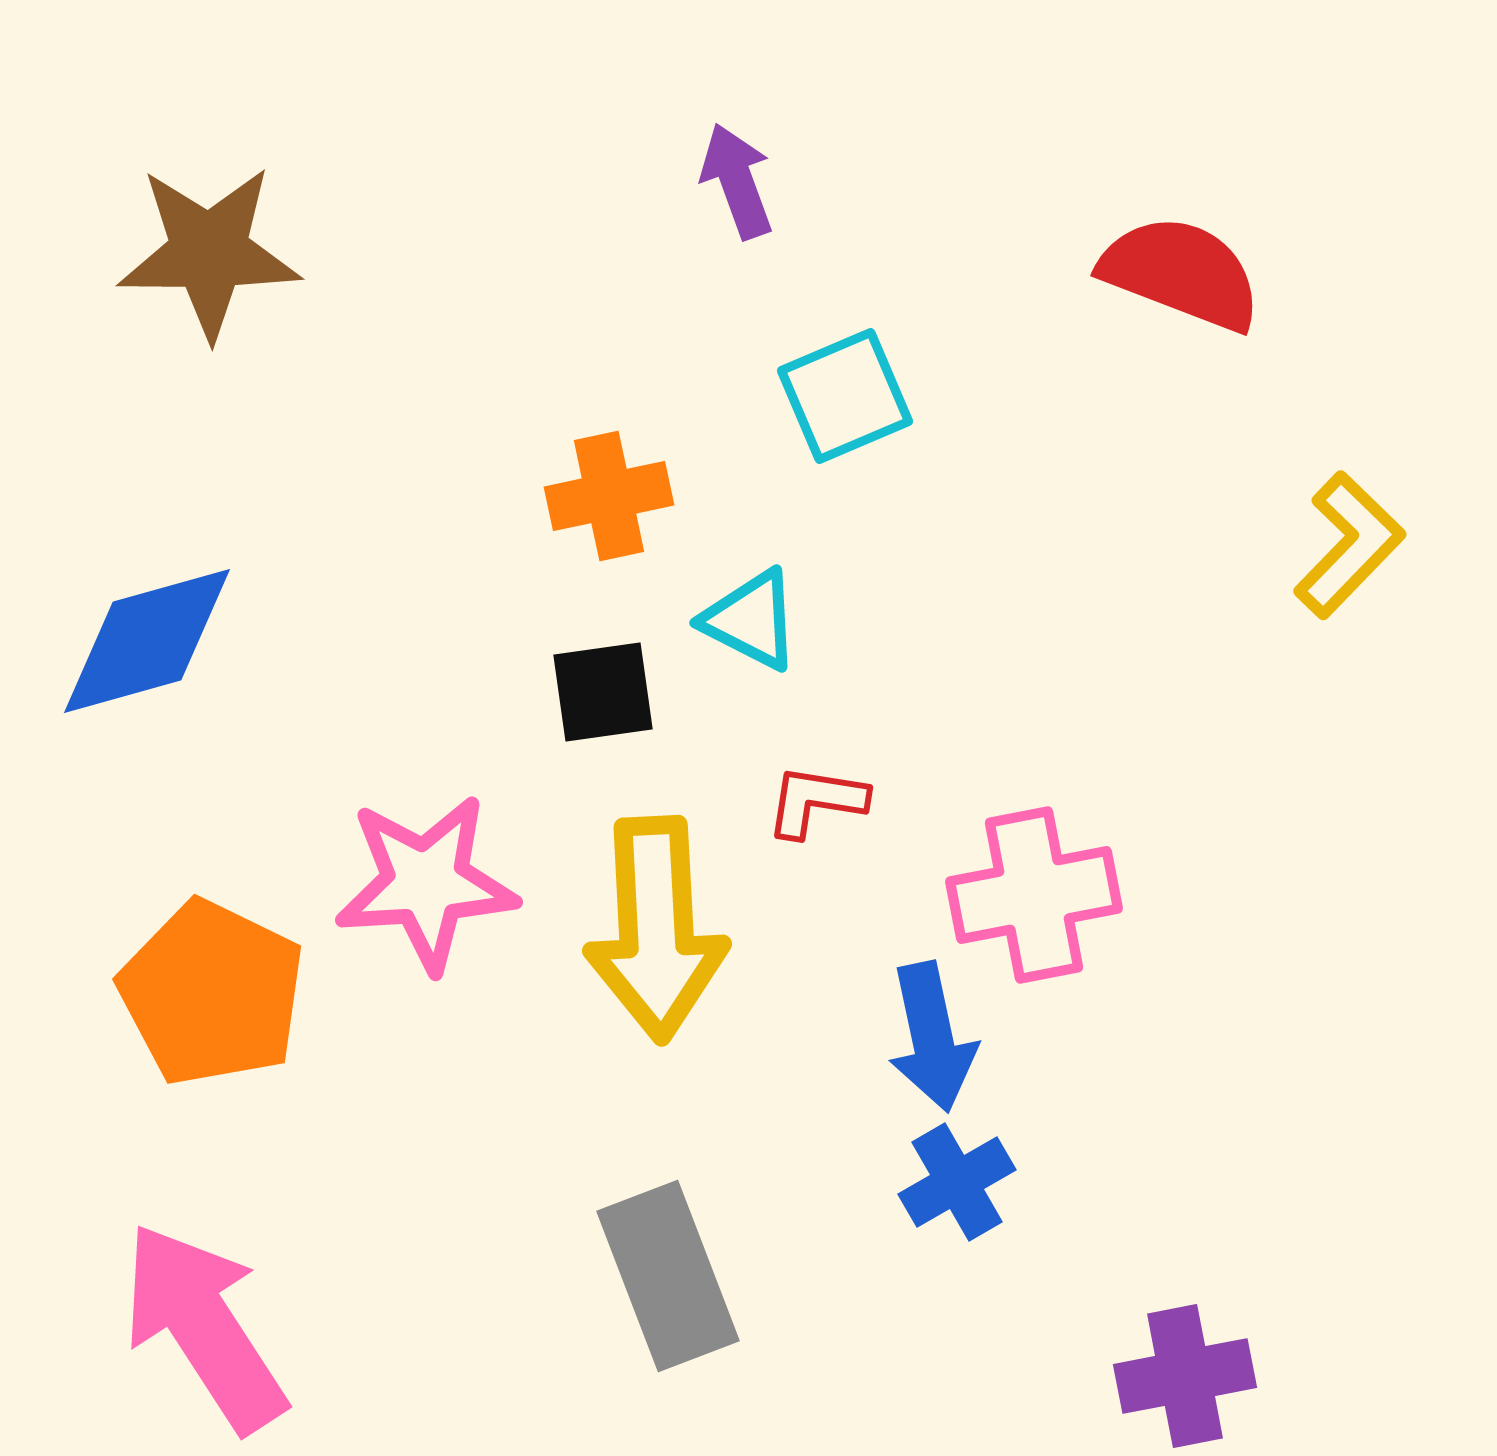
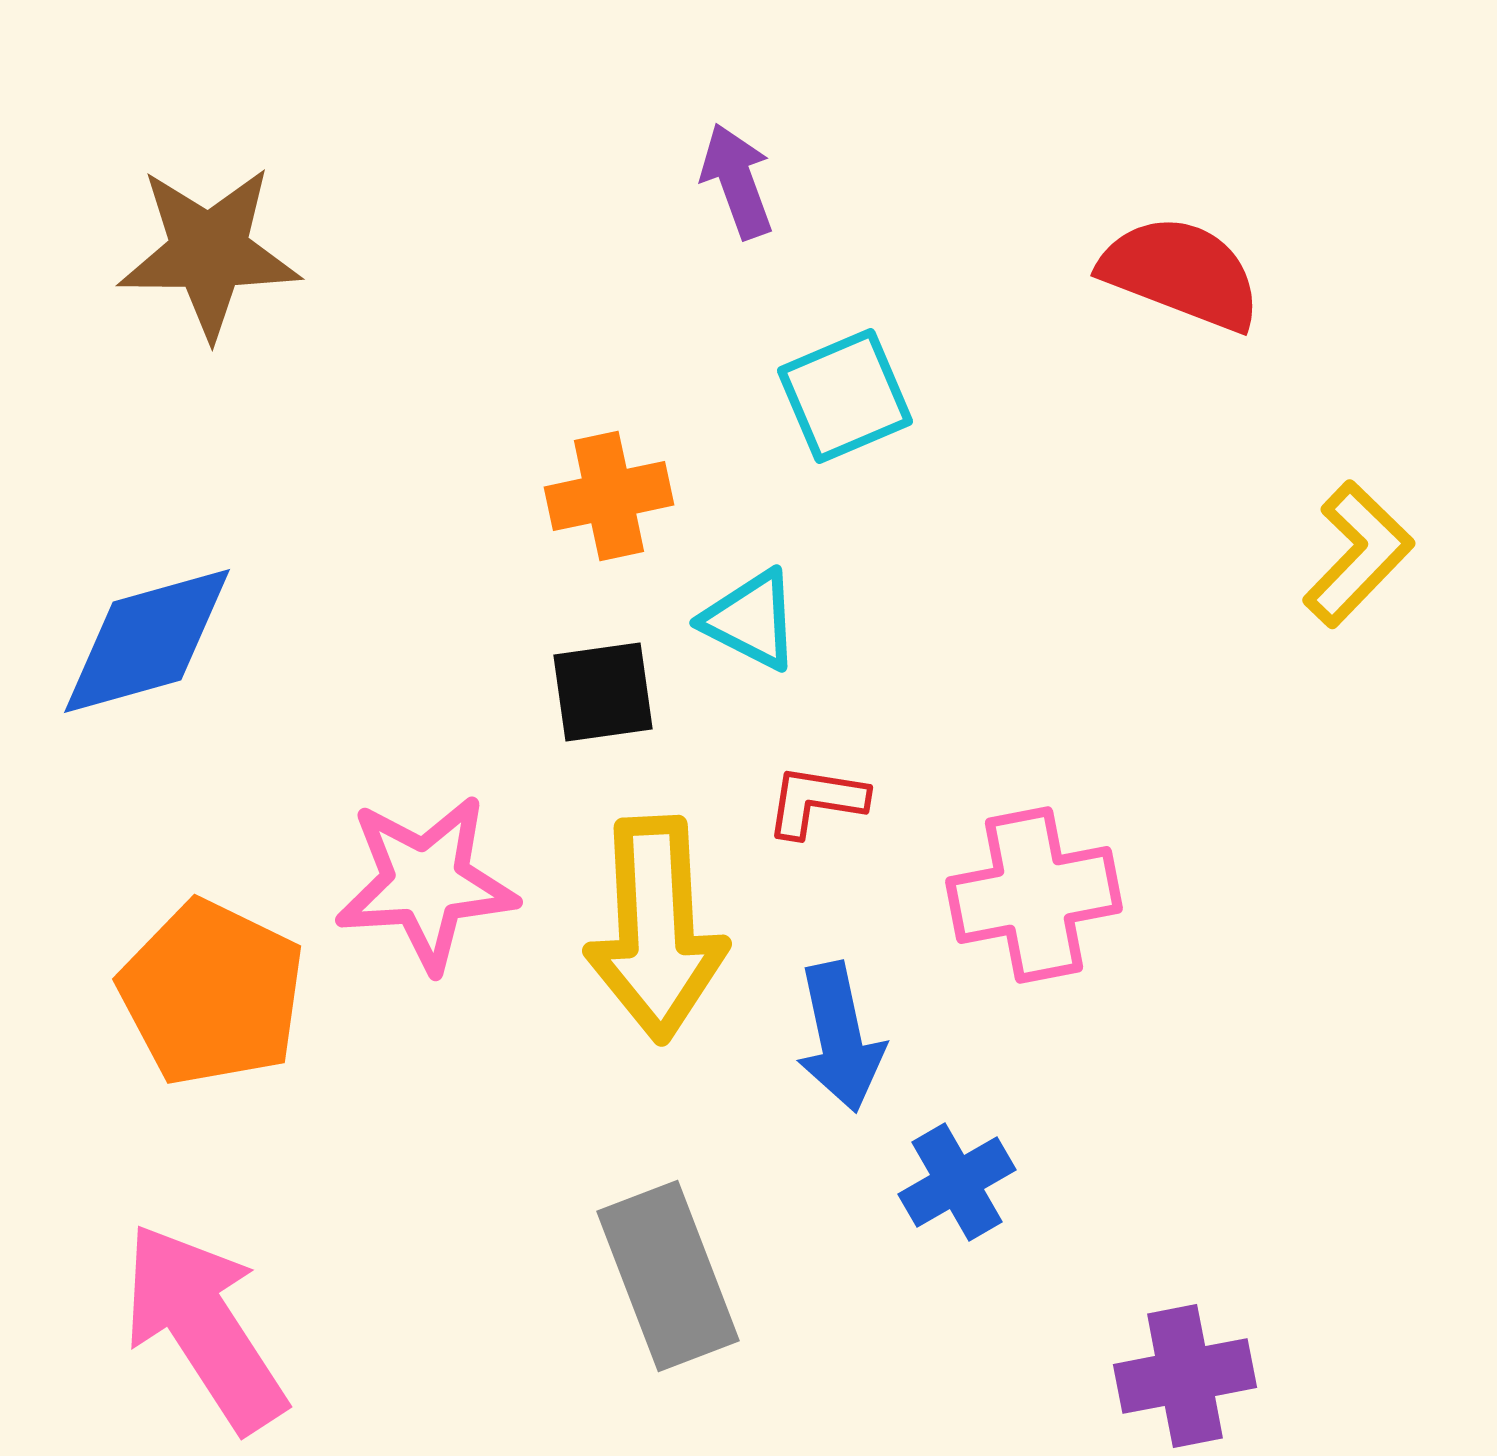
yellow L-shape: moved 9 px right, 9 px down
blue arrow: moved 92 px left
